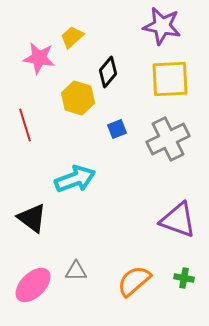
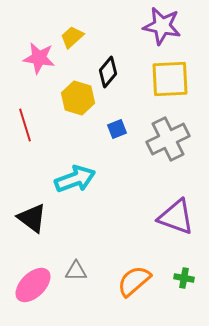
purple triangle: moved 2 px left, 3 px up
